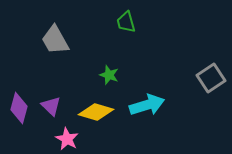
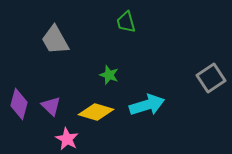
purple diamond: moved 4 px up
